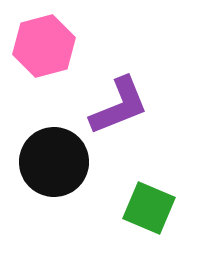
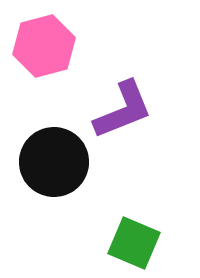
purple L-shape: moved 4 px right, 4 px down
green square: moved 15 px left, 35 px down
